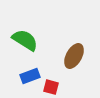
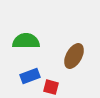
green semicircle: moved 1 px right, 1 px down; rotated 32 degrees counterclockwise
